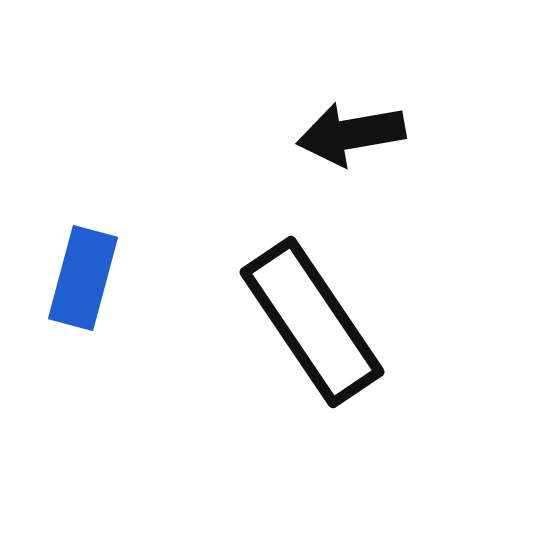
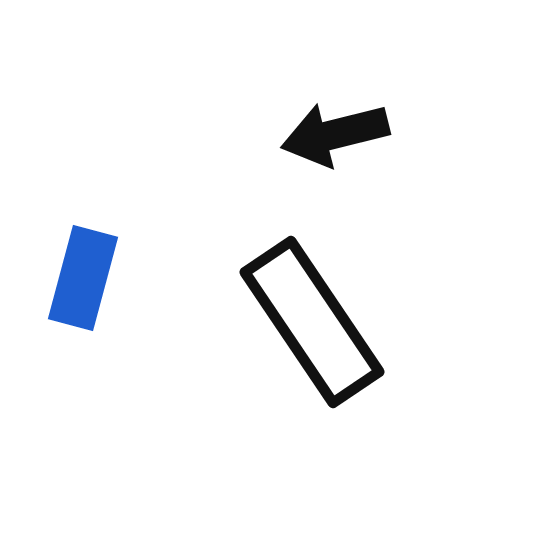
black arrow: moved 16 px left; rotated 4 degrees counterclockwise
